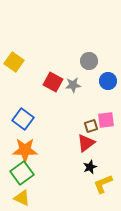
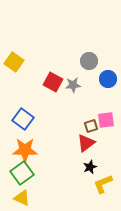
blue circle: moved 2 px up
